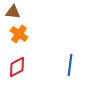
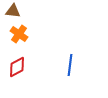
brown triangle: moved 1 px up
